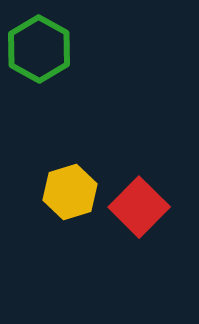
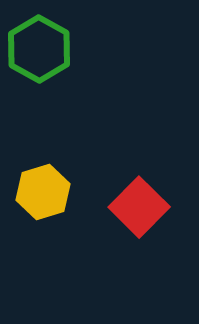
yellow hexagon: moved 27 px left
